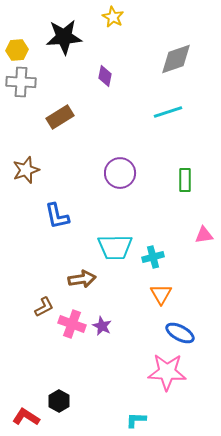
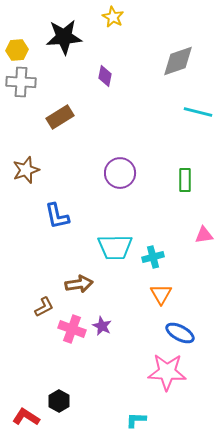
gray diamond: moved 2 px right, 2 px down
cyan line: moved 30 px right; rotated 32 degrees clockwise
brown arrow: moved 3 px left, 5 px down
pink cross: moved 5 px down
